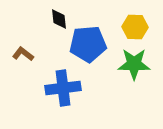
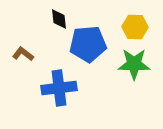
blue cross: moved 4 px left
